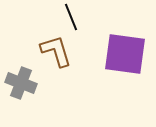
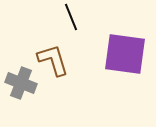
brown L-shape: moved 3 px left, 9 px down
